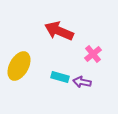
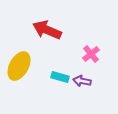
red arrow: moved 12 px left, 1 px up
pink cross: moved 2 px left
purple arrow: moved 1 px up
